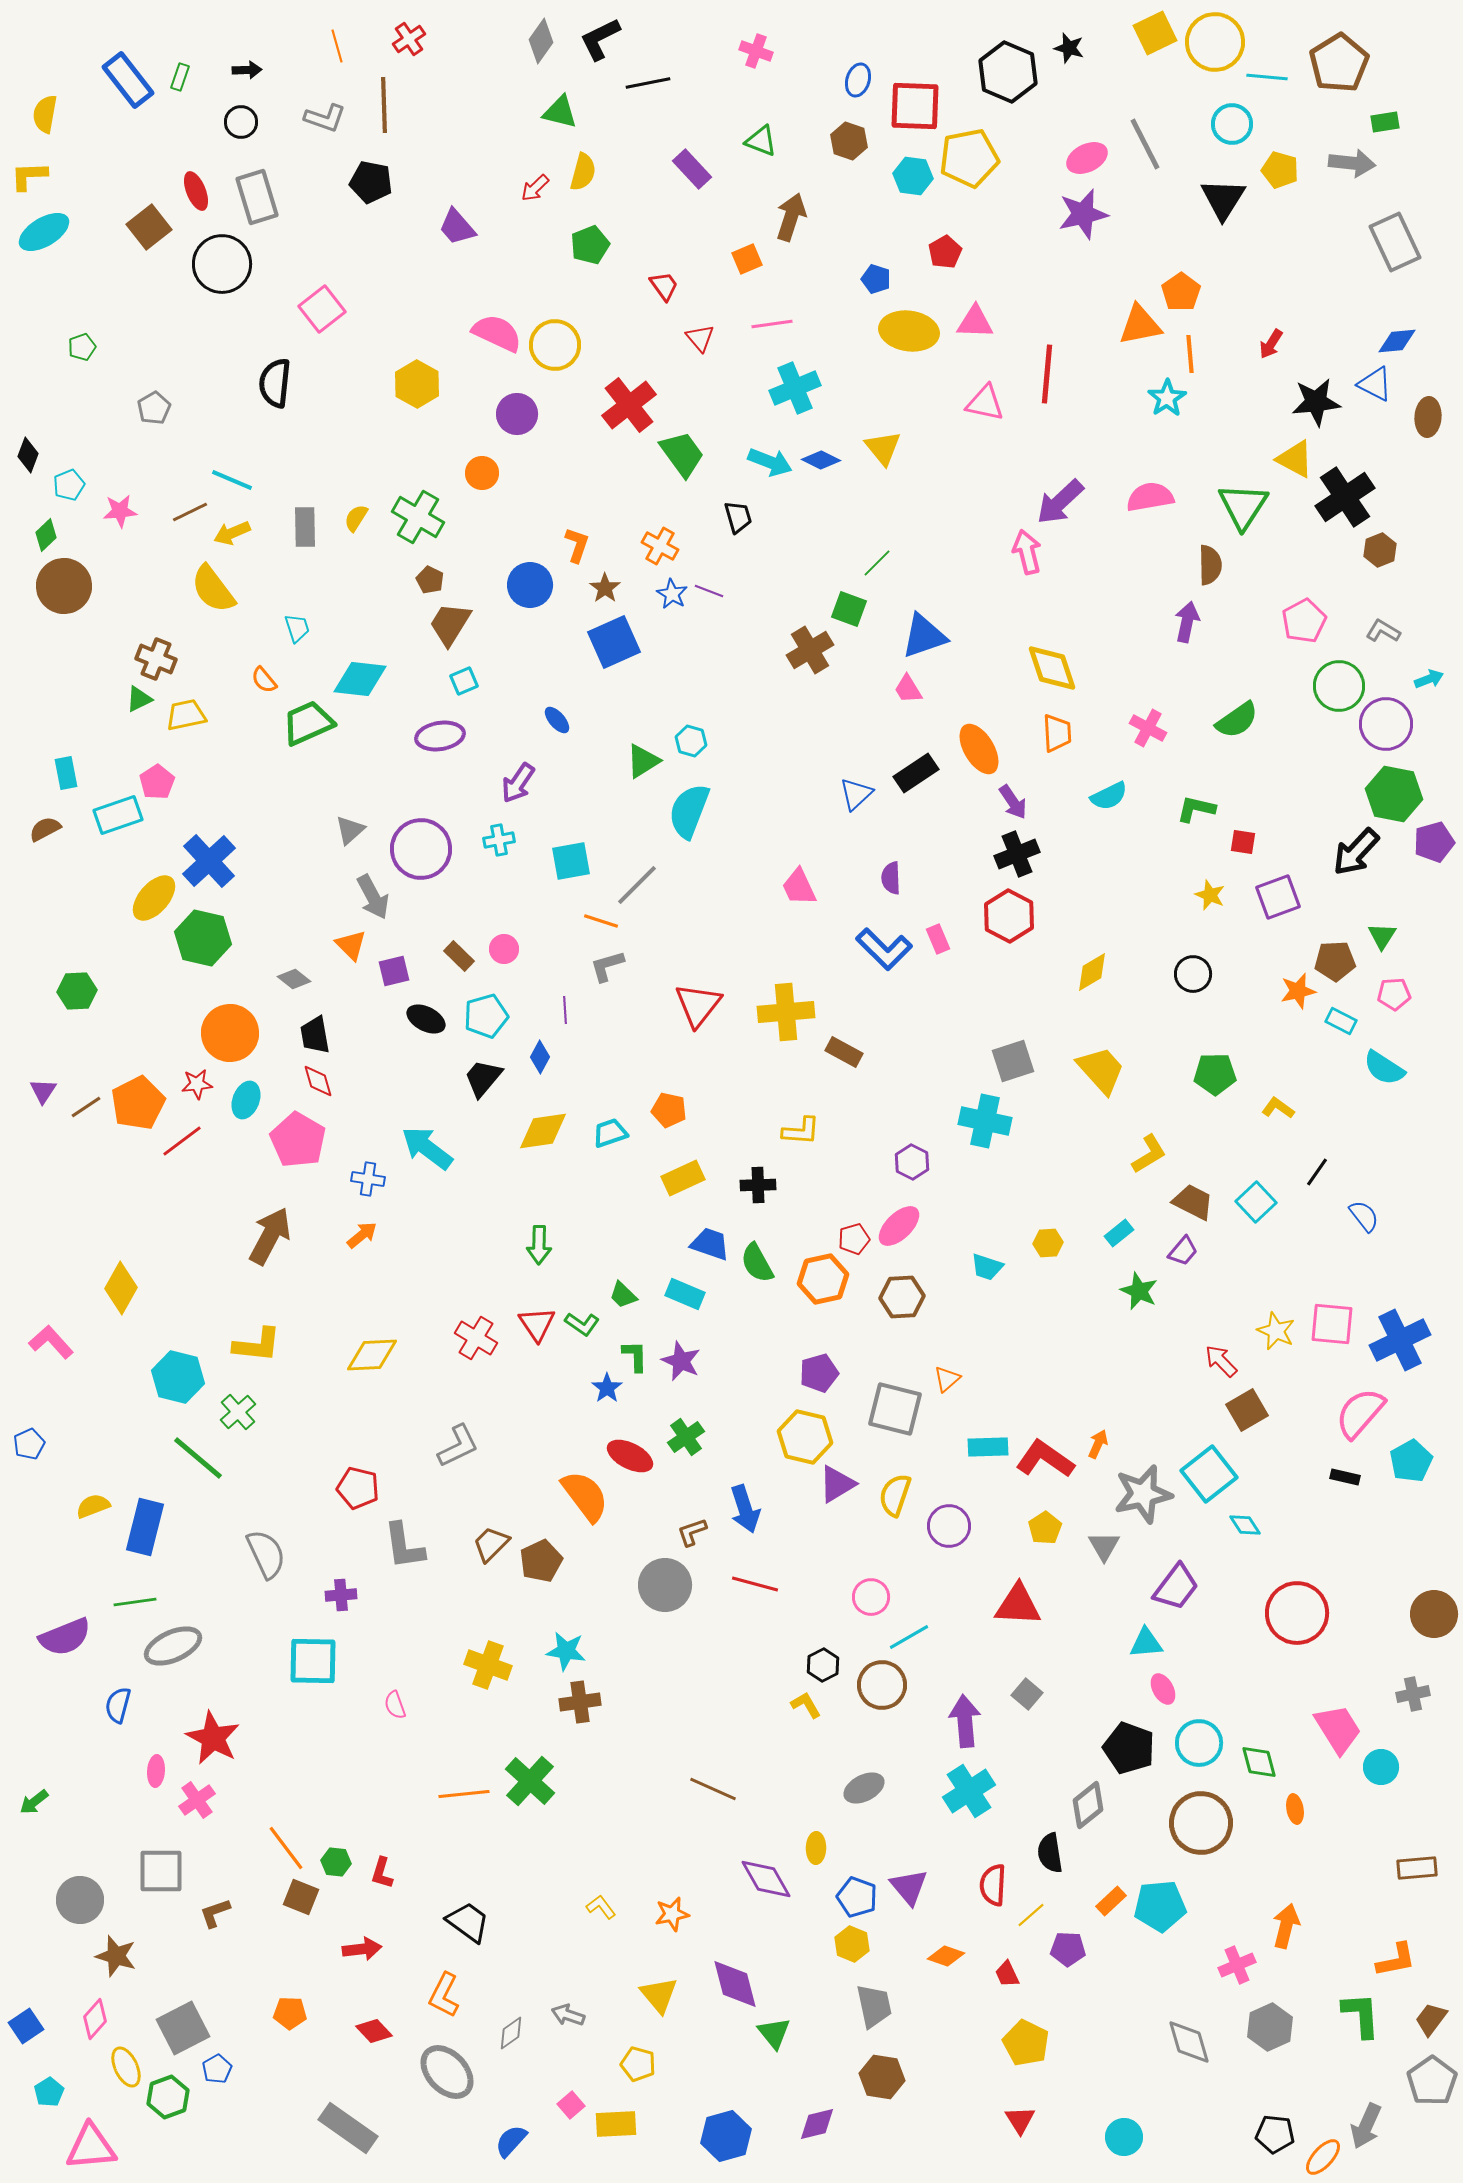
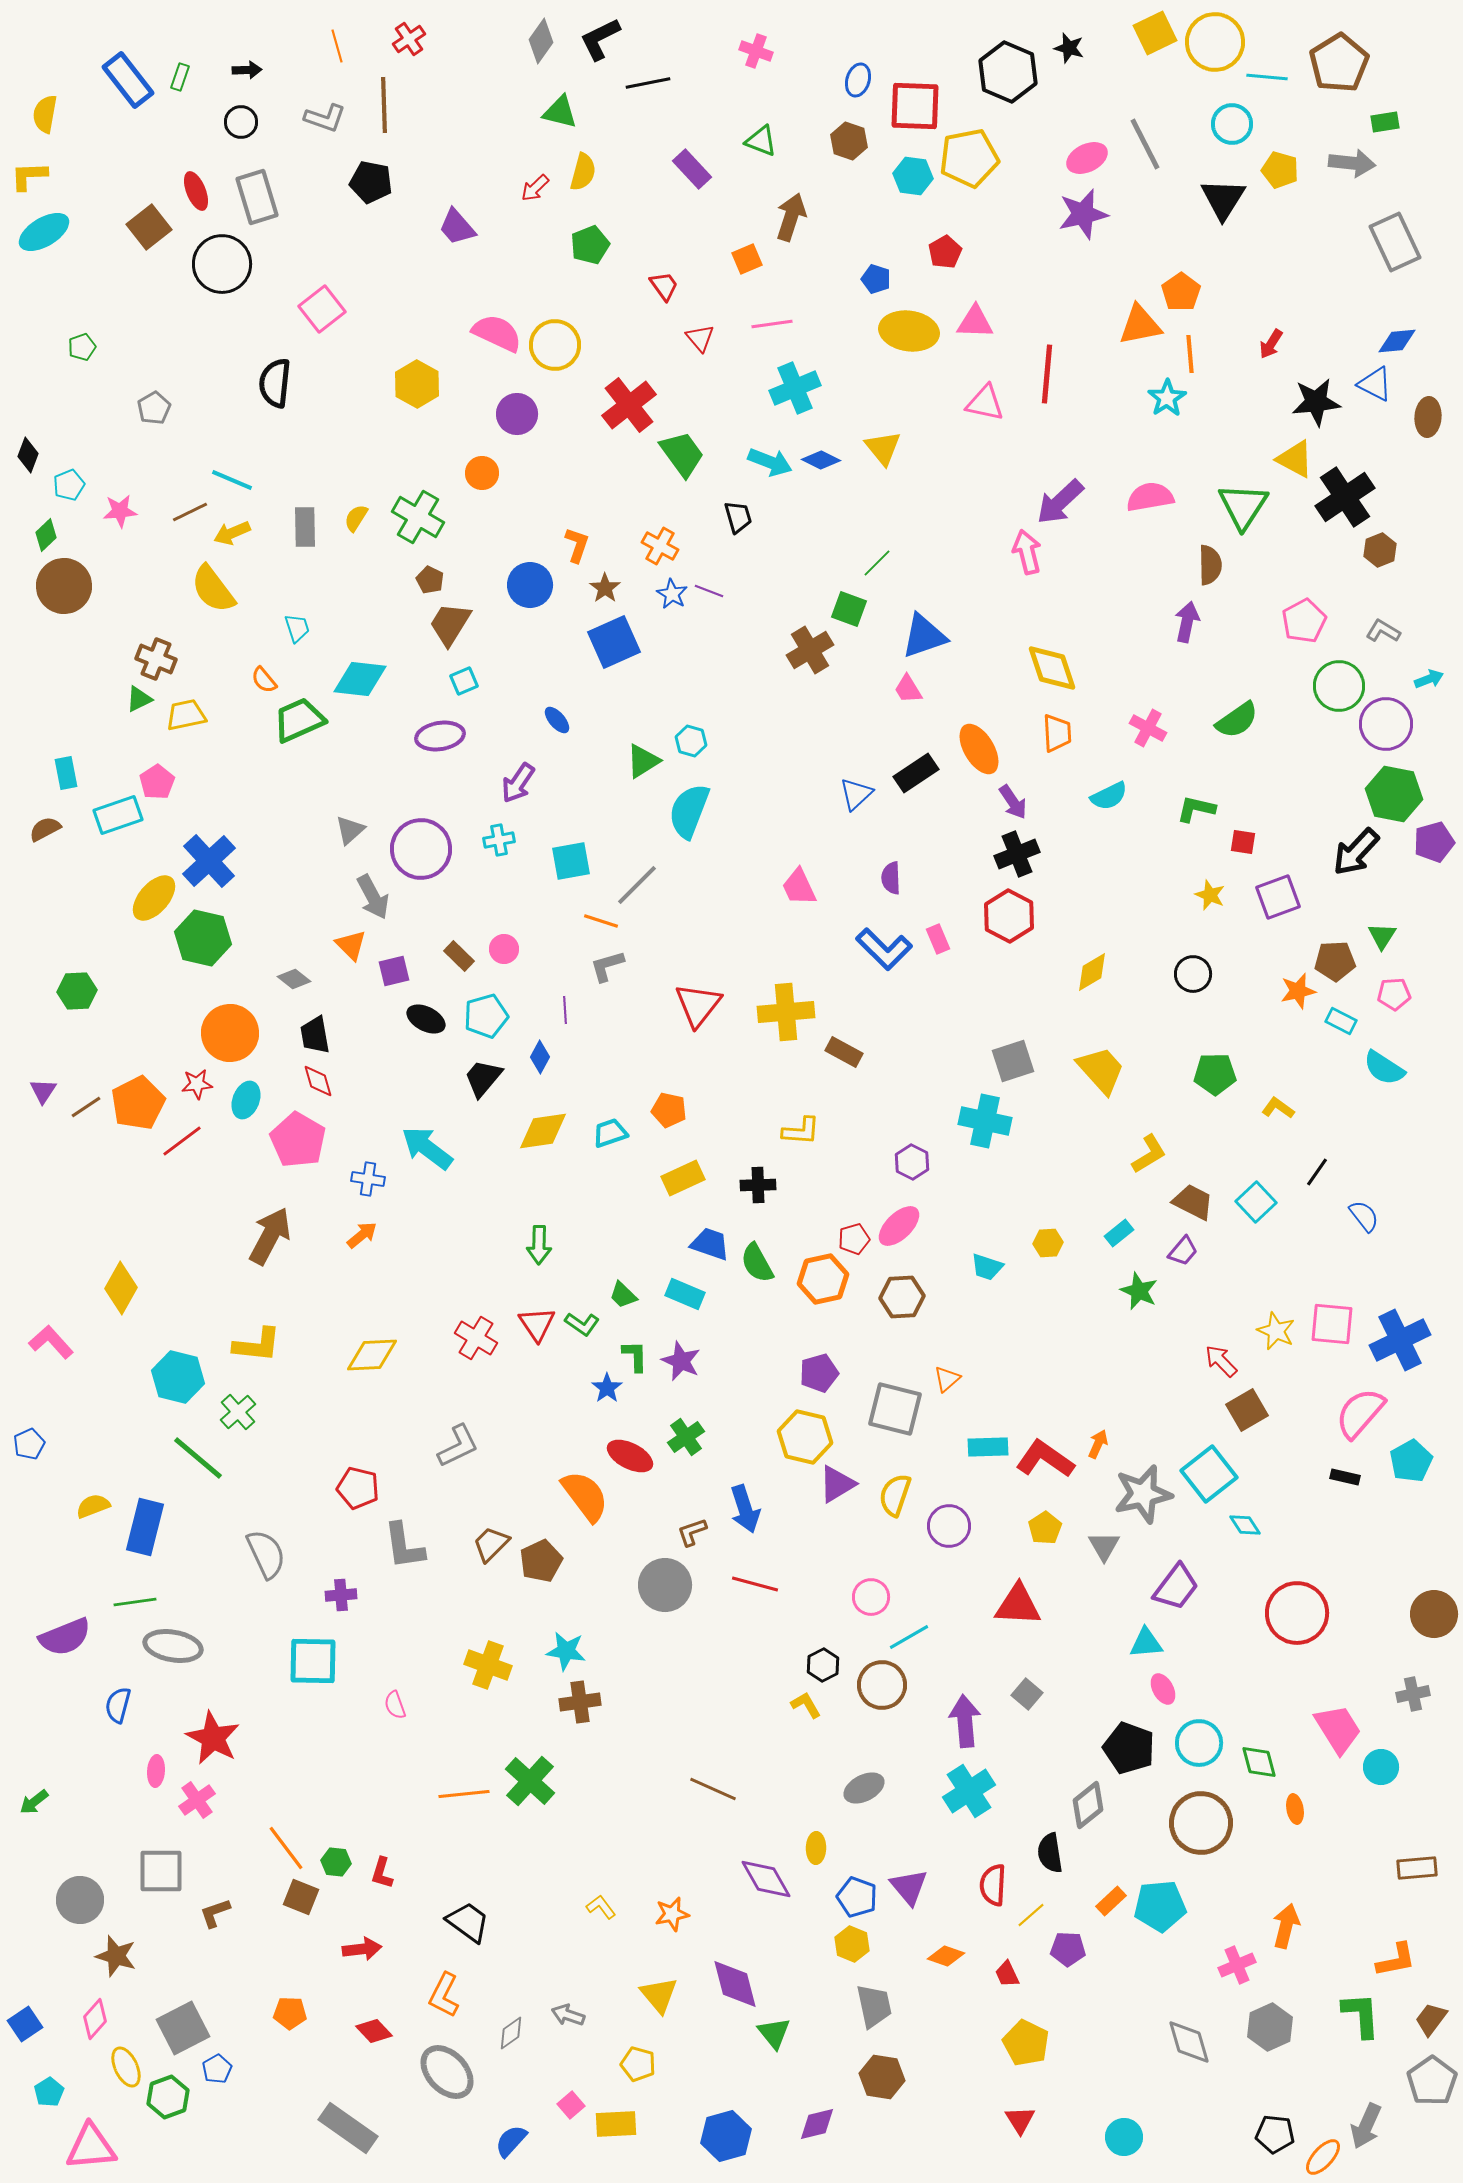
green trapezoid at (308, 723): moved 9 px left, 3 px up
gray ellipse at (173, 1646): rotated 34 degrees clockwise
blue square at (26, 2026): moved 1 px left, 2 px up
